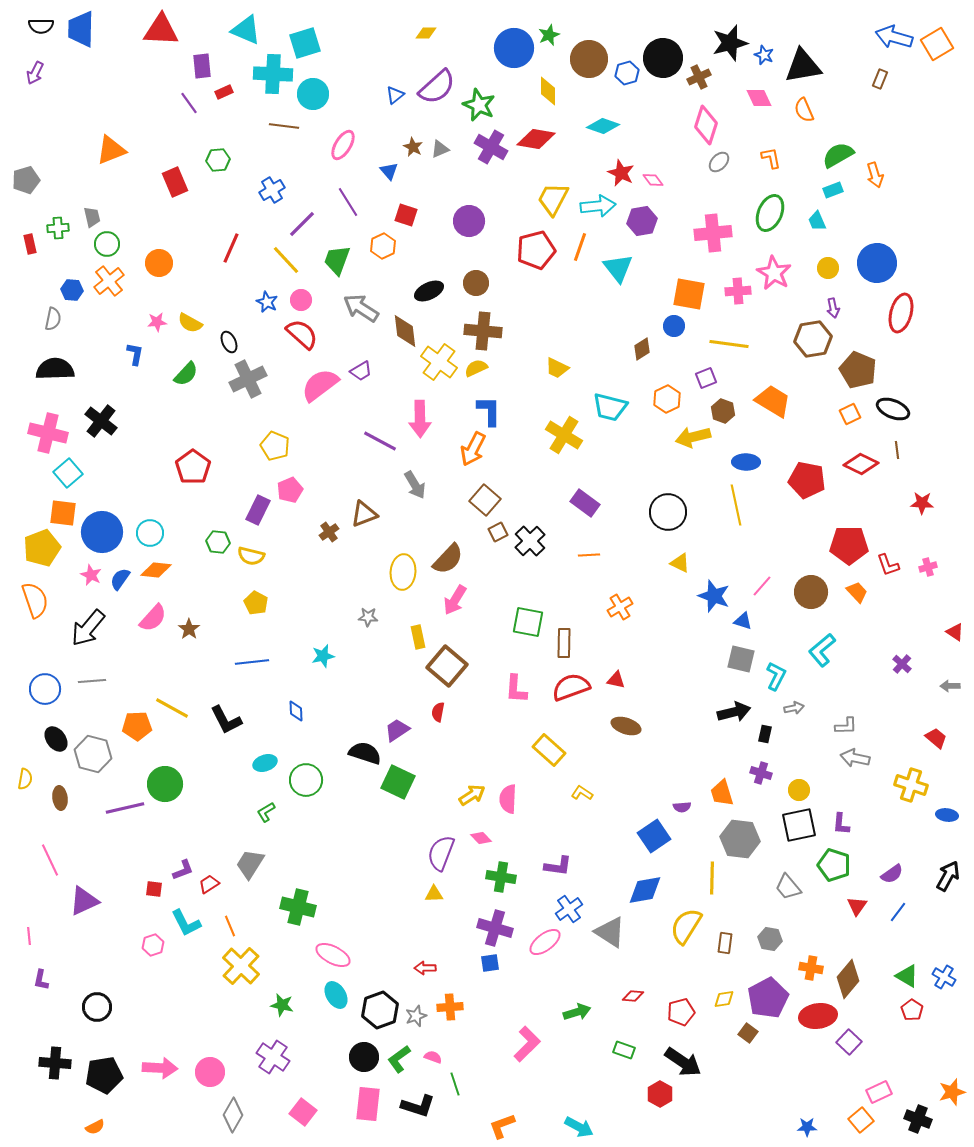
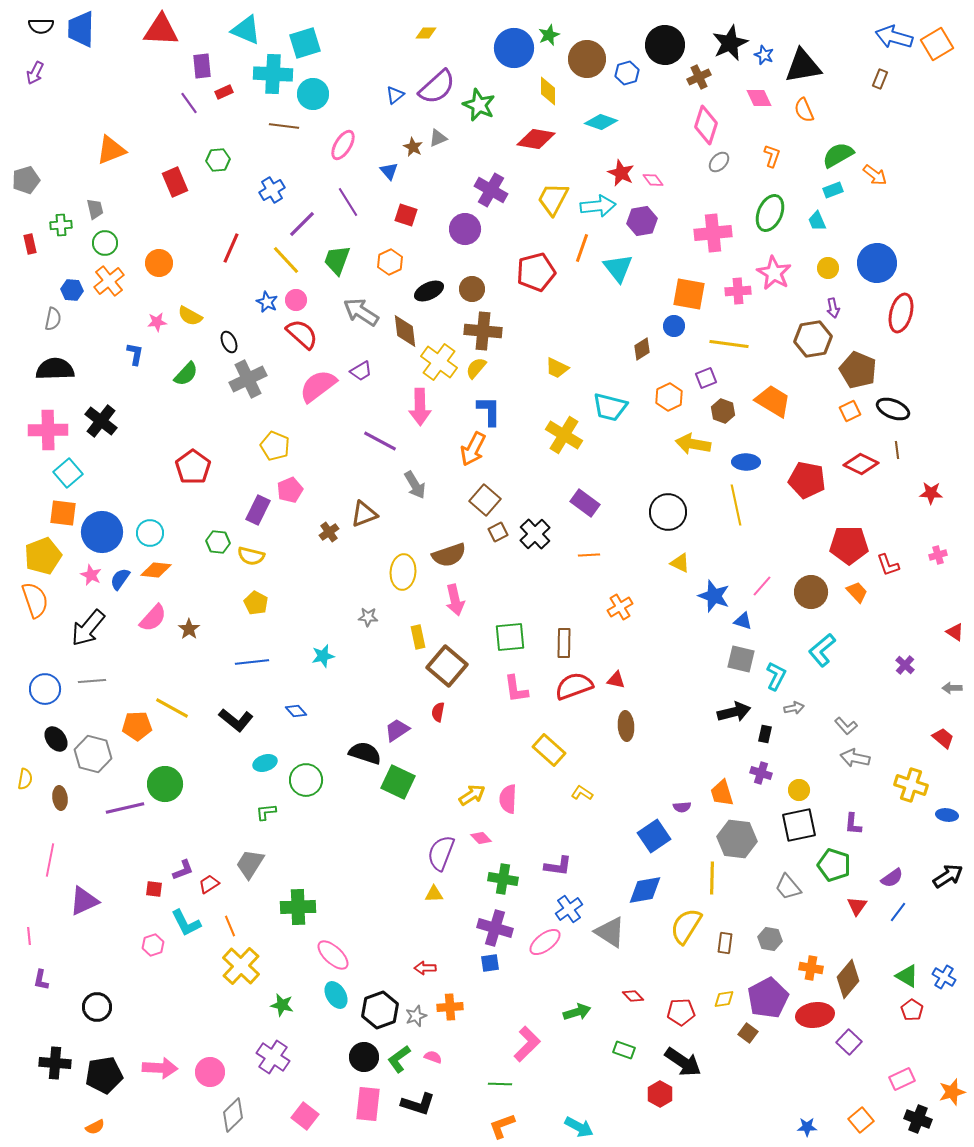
black star at (730, 43): rotated 9 degrees counterclockwise
black circle at (663, 58): moved 2 px right, 13 px up
brown circle at (589, 59): moved 2 px left
cyan diamond at (603, 126): moved 2 px left, 4 px up
purple cross at (491, 147): moved 43 px down
gray triangle at (440, 149): moved 2 px left, 11 px up
orange L-shape at (771, 158): moved 1 px right, 2 px up; rotated 30 degrees clockwise
orange arrow at (875, 175): rotated 35 degrees counterclockwise
gray trapezoid at (92, 217): moved 3 px right, 8 px up
purple circle at (469, 221): moved 4 px left, 8 px down
green cross at (58, 228): moved 3 px right, 3 px up
green circle at (107, 244): moved 2 px left, 1 px up
orange hexagon at (383, 246): moved 7 px right, 16 px down
orange line at (580, 247): moved 2 px right, 1 px down
red pentagon at (536, 250): moved 22 px down
brown circle at (476, 283): moved 4 px left, 6 px down
pink circle at (301, 300): moved 5 px left
gray arrow at (361, 308): moved 4 px down
yellow semicircle at (190, 323): moved 7 px up
yellow semicircle at (476, 368): rotated 25 degrees counterclockwise
pink semicircle at (320, 385): moved 2 px left, 1 px down
orange hexagon at (667, 399): moved 2 px right, 2 px up
orange square at (850, 414): moved 3 px up
pink arrow at (420, 419): moved 12 px up
pink cross at (48, 433): moved 3 px up; rotated 15 degrees counterclockwise
yellow arrow at (693, 437): moved 7 px down; rotated 24 degrees clockwise
red star at (922, 503): moved 9 px right, 10 px up
black cross at (530, 541): moved 5 px right, 7 px up
yellow pentagon at (42, 548): moved 1 px right, 8 px down
brown semicircle at (448, 559): moved 1 px right, 4 px up; rotated 28 degrees clockwise
pink cross at (928, 567): moved 10 px right, 12 px up
pink arrow at (455, 600): rotated 44 degrees counterclockwise
green square at (528, 622): moved 18 px left, 15 px down; rotated 16 degrees counterclockwise
purple cross at (902, 664): moved 3 px right, 1 px down
gray arrow at (950, 686): moved 2 px right, 2 px down
red semicircle at (571, 687): moved 3 px right, 1 px up
pink L-shape at (516, 689): rotated 12 degrees counterclockwise
blue diamond at (296, 711): rotated 40 degrees counterclockwise
black L-shape at (226, 720): moved 10 px right; rotated 24 degrees counterclockwise
brown ellipse at (626, 726): rotated 68 degrees clockwise
gray L-shape at (846, 726): rotated 50 degrees clockwise
red trapezoid at (936, 738): moved 7 px right
green L-shape at (266, 812): rotated 25 degrees clockwise
purple L-shape at (841, 824): moved 12 px right
gray hexagon at (740, 839): moved 3 px left
pink line at (50, 860): rotated 36 degrees clockwise
purple semicircle at (892, 874): moved 4 px down
black arrow at (948, 876): rotated 28 degrees clockwise
green cross at (501, 877): moved 2 px right, 2 px down
green cross at (298, 907): rotated 16 degrees counterclockwise
pink ellipse at (333, 955): rotated 16 degrees clockwise
red diamond at (633, 996): rotated 40 degrees clockwise
red pentagon at (681, 1012): rotated 12 degrees clockwise
red ellipse at (818, 1016): moved 3 px left, 1 px up
green line at (455, 1084): moved 45 px right; rotated 70 degrees counterclockwise
pink rectangle at (879, 1092): moved 23 px right, 13 px up
black L-shape at (418, 1106): moved 2 px up
pink square at (303, 1112): moved 2 px right, 4 px down
gray diamond at (233, 1115): rotated 16 degrees clockwise
